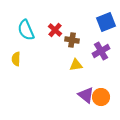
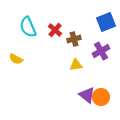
cyan semicircle: moved 2 px right, 3 px up
brown cross: moved 2 px right, 1 px up; rotated 24 degrees counterclockwise
yellow semicircle: rotated 64 degrees counterclockwise
purple triangle: moved 1 px right
